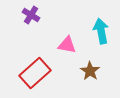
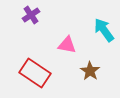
purple cross: rotated 24 degrees clockwise
cyan arrow: moved 3 px right, 1 px up; rotated 25 degrees counterclockwise
red rectangle: rotated 76 degrees clockwise
